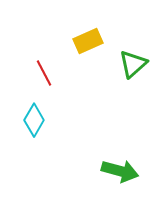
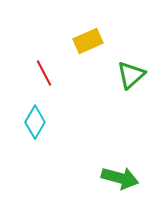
green triangle: moved 2 px left, 11 px down
cyan diamond: moved 1 px right, 2 px down
green arrow: moved 7 px down
